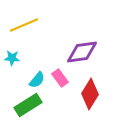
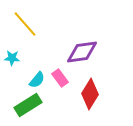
yellow line: moved 1 px right, 1 px up; rotated 72 degrees clockwise
